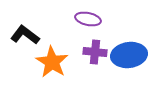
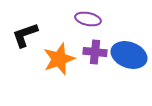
black L-shape: rotated 56 degrees counterclockwise
blue ellipse: rotated 28 degrees clockwise
orange star: moved 7 px right, 3 px up; rotated 20 degrees clockwise
